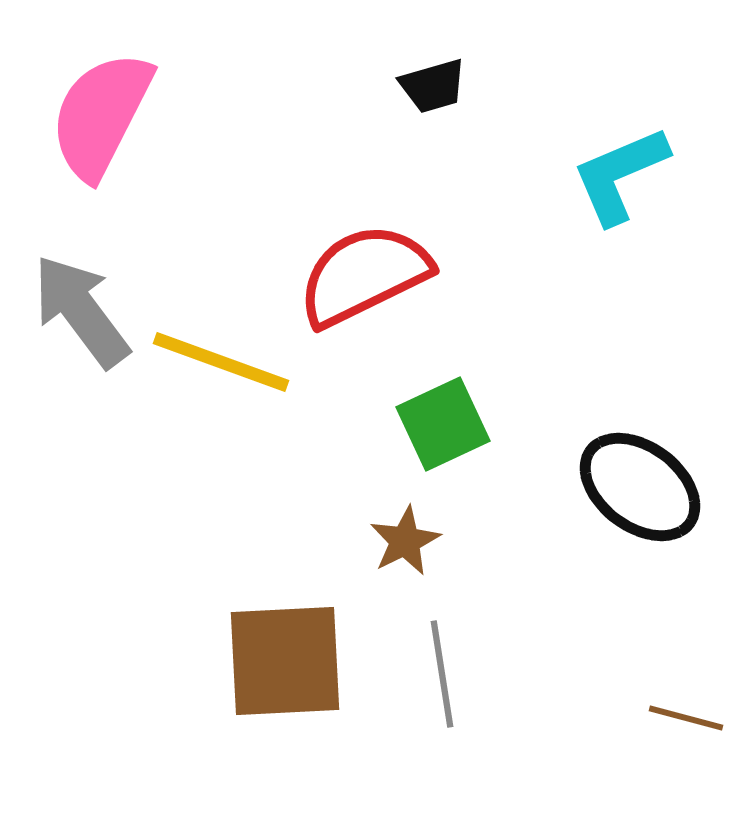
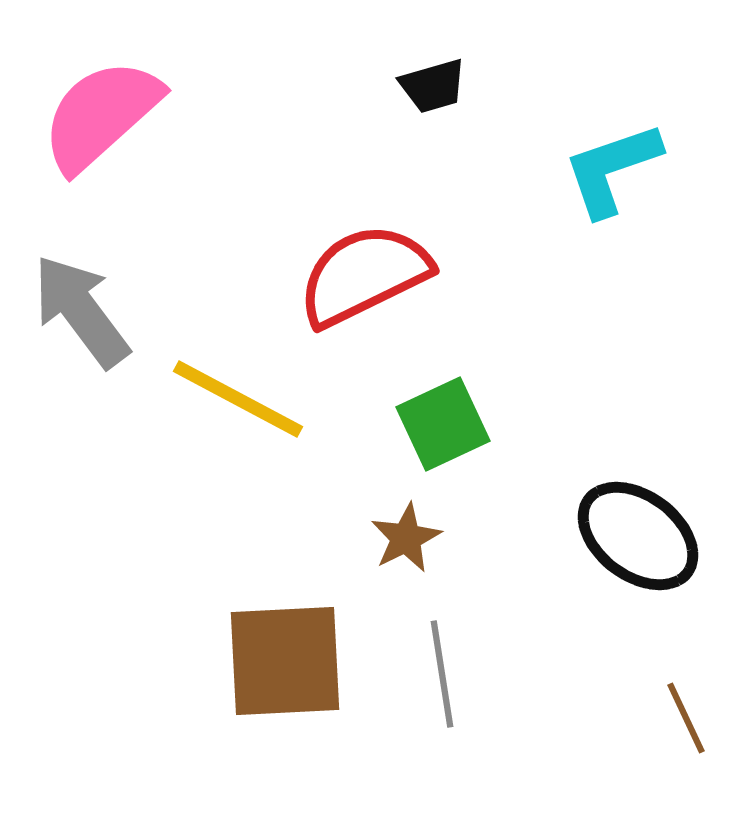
pink semicircle: rotated 21 degrees clockwise
cyan L-shape: moved 8 px left, 6 px up; rotated 4 degrees clockwise
yellow line: moved 17 px right, 37 px down; rotated 8 degrees clockwise
black ellipse: moved 2 px left, 49 px down
brown star: moved 1 px right, 3 px up
brown line: rotated 50 degrees clockwise
